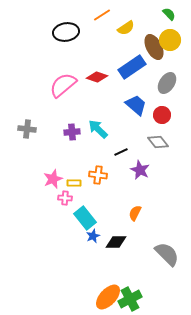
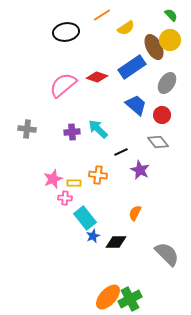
green semicircle: moved 2 px right, 1 px down
